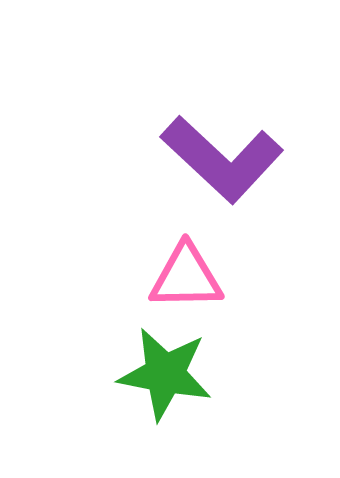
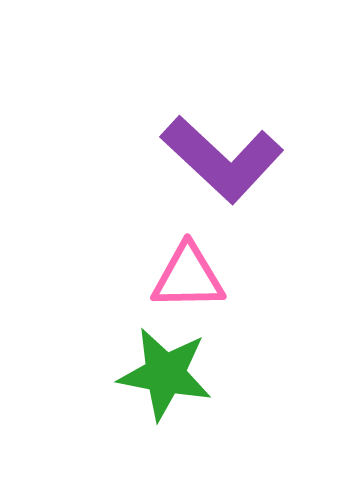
pink triangle: moved 2 px right
